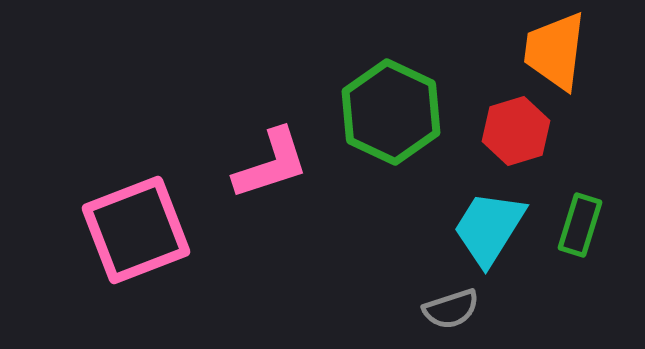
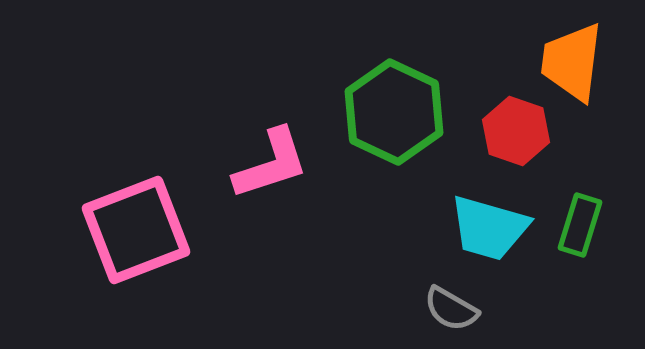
orange trapezoid: moved 17 px right, 11 px down
green hexagon: moved 3 px right
red hexagon: rotated 24 degrees counterclockwise
cyan trapezoid: rotated 106 degrees counterclockwise
gray semicircle: rotated 48 degrees clockwise
